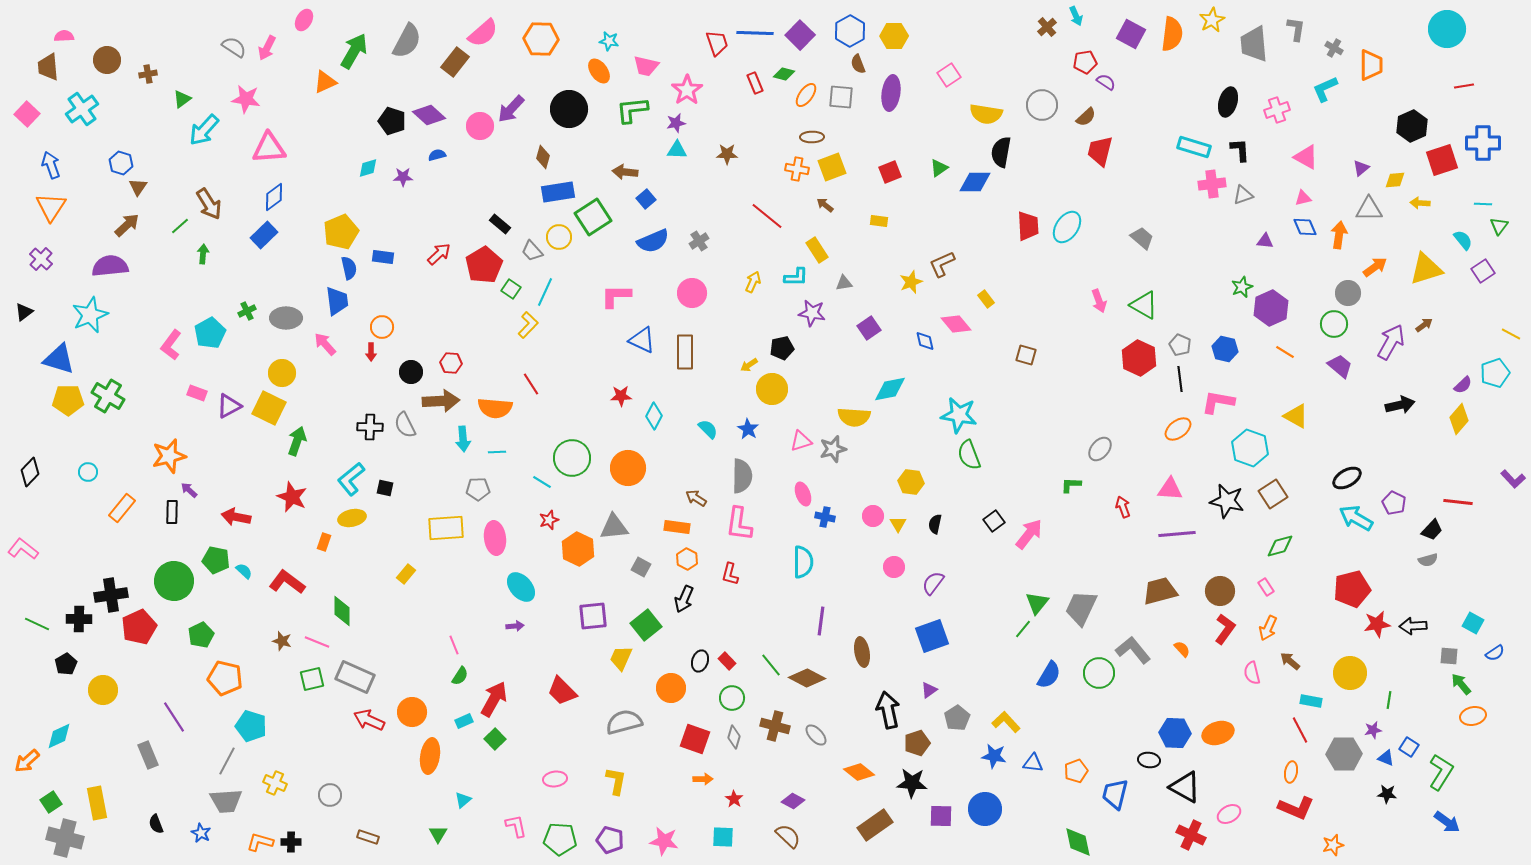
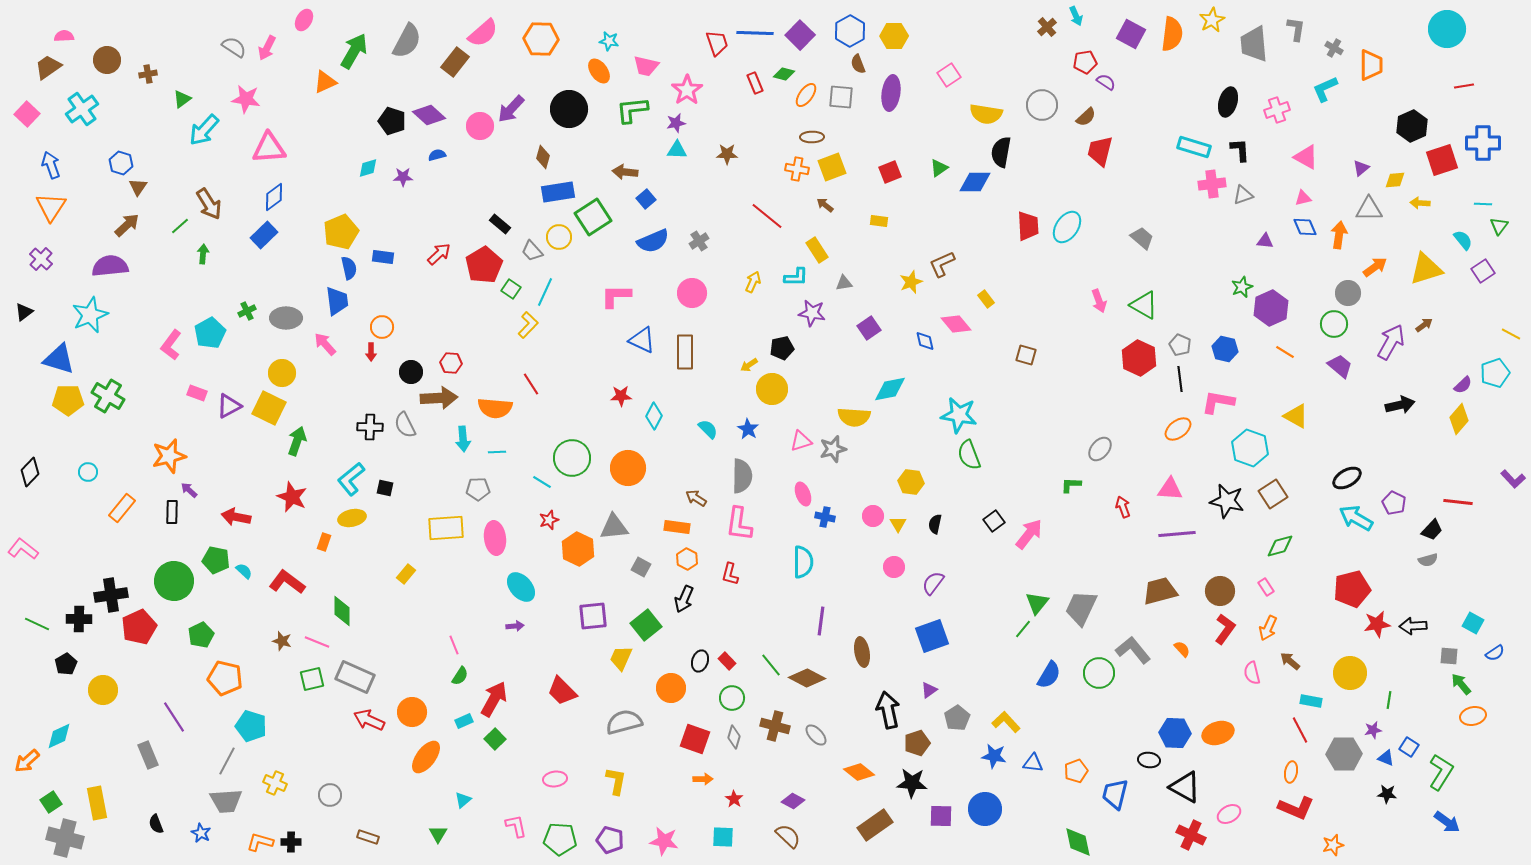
brown trapezoid at (48, 67): rotated 60 degrees clockwise
brown arrow at (441, 401): moved 2 px left, 3 px up
orange ellipse at (430, 756): moved 4 px left, 1 px down; rotated 28 degrees clockwise
